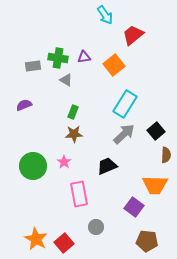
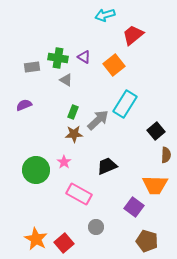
cyan arrow: rotated 108 degrees clockwise
purple triangle: rotated 40 degrees clockwise
gray rectangle: moved 1 px left, 1 px down
gray arrow: moved 26 px left, 14 px up
green circle: moved 3 px right, 4 px down
pink rectangle: rotated 50 degrees counterclockwise
brown pentagon: rotated 10 degrees clockwise
